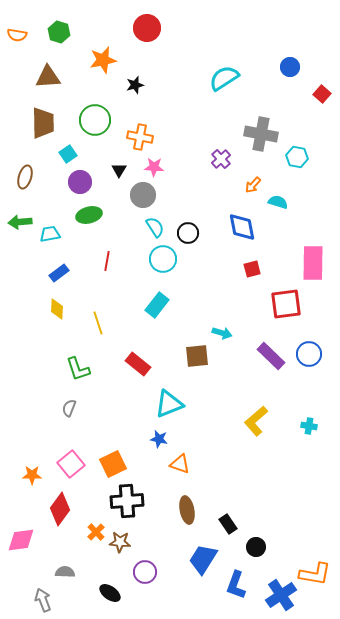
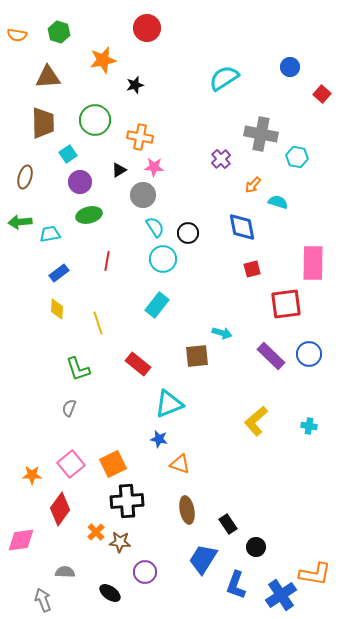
black triangle at (119, 170): rotated 28 degrees clockwise
